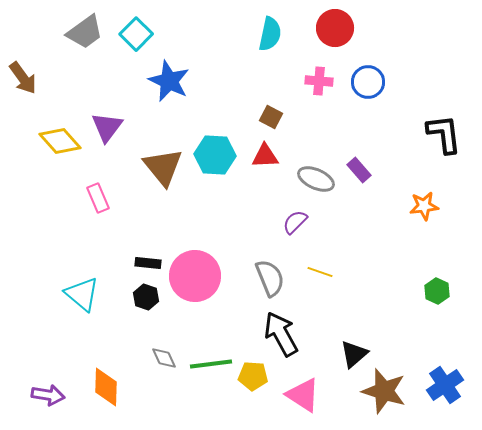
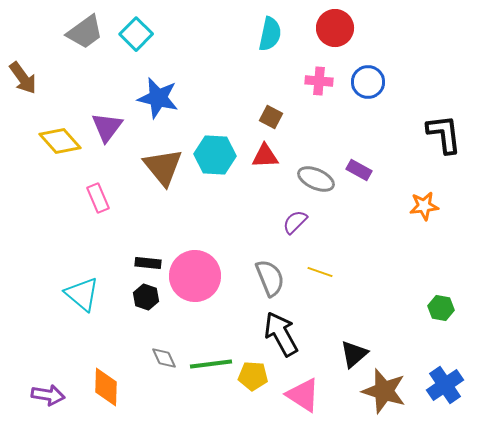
blue star: moved 11 px left, 17 px down; rotated 12 degrees counterclockwise
purple rectangle: rotated 20 degrees counterclockwise
green hexagon: moved 4 px right, 17 px down; rotated 15 degrees counterclockwise
